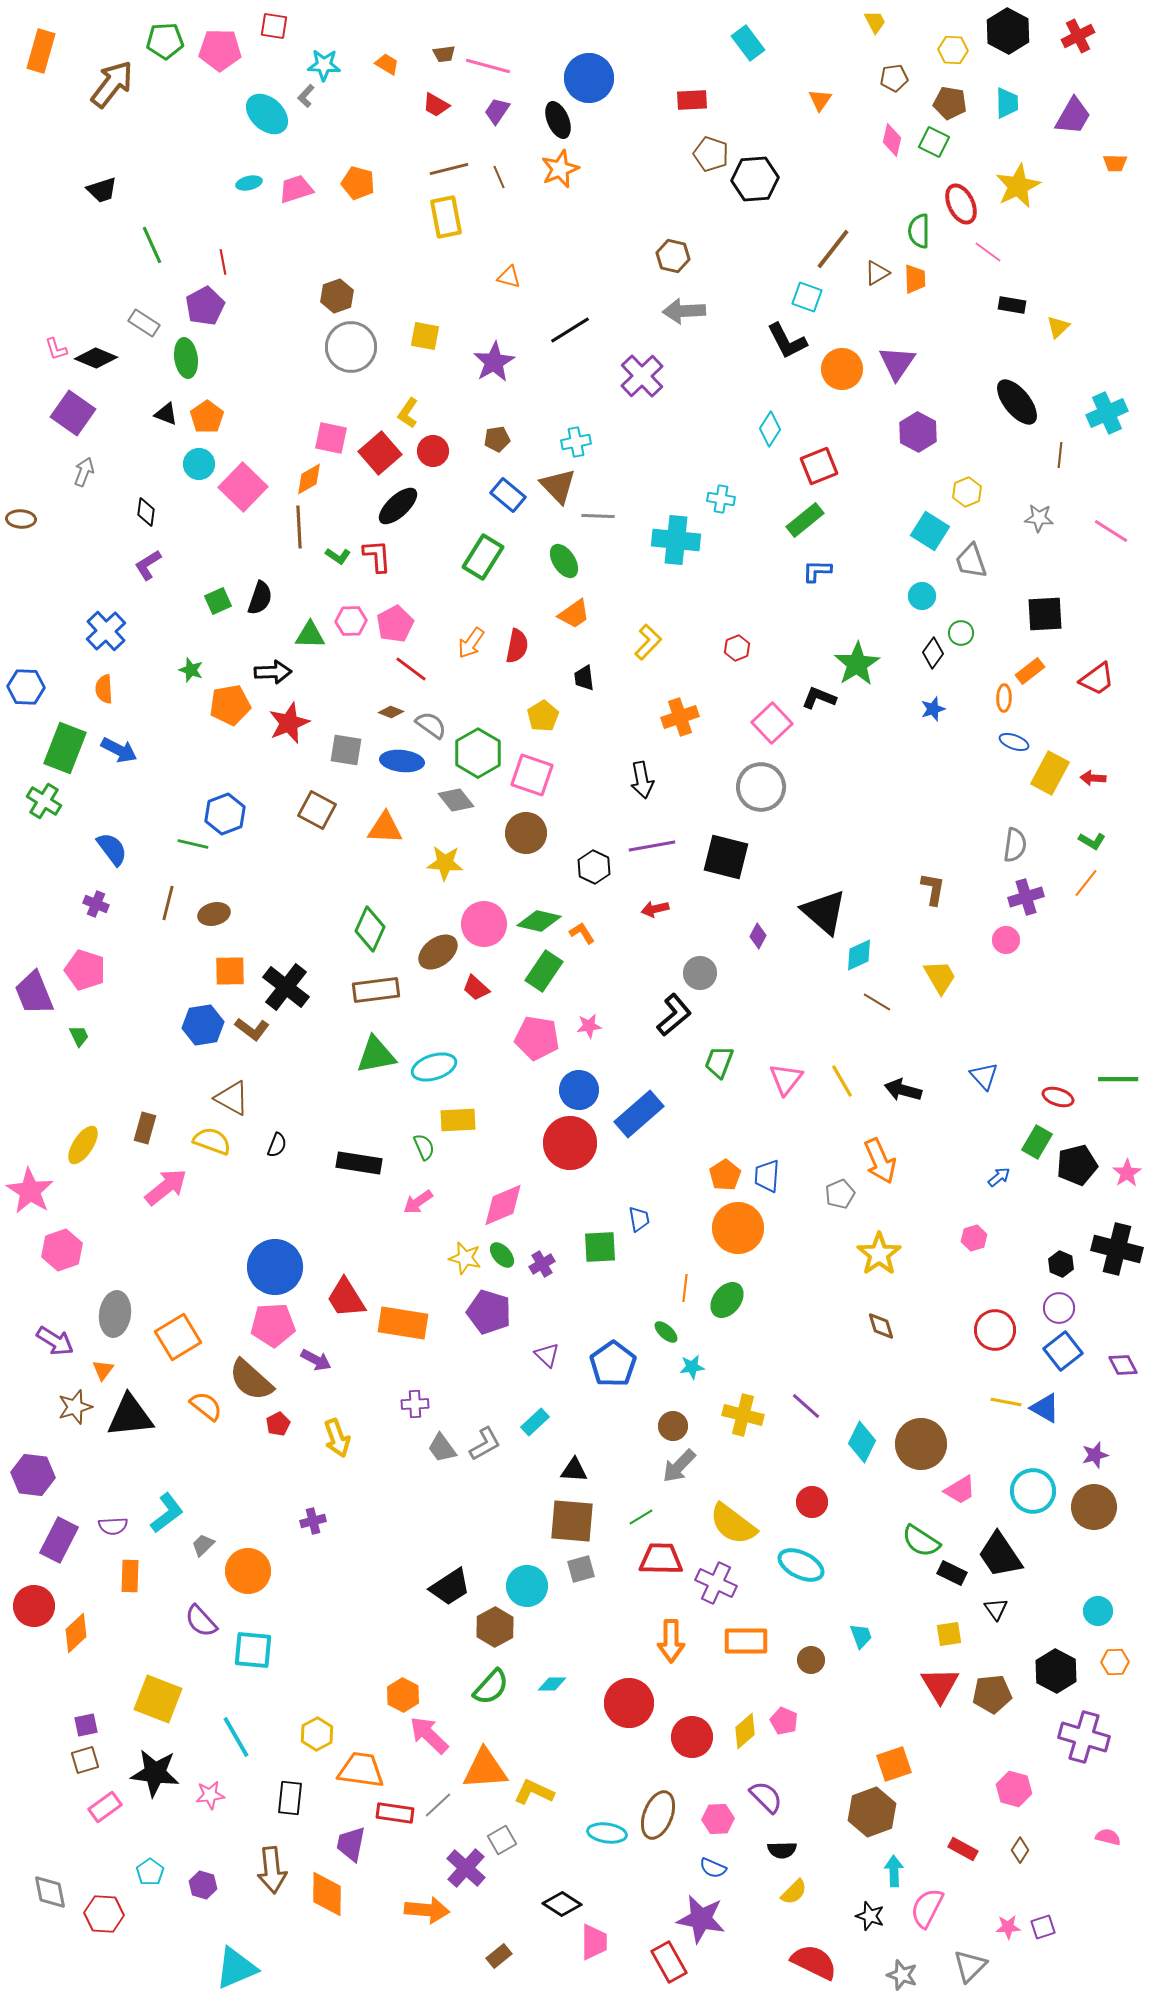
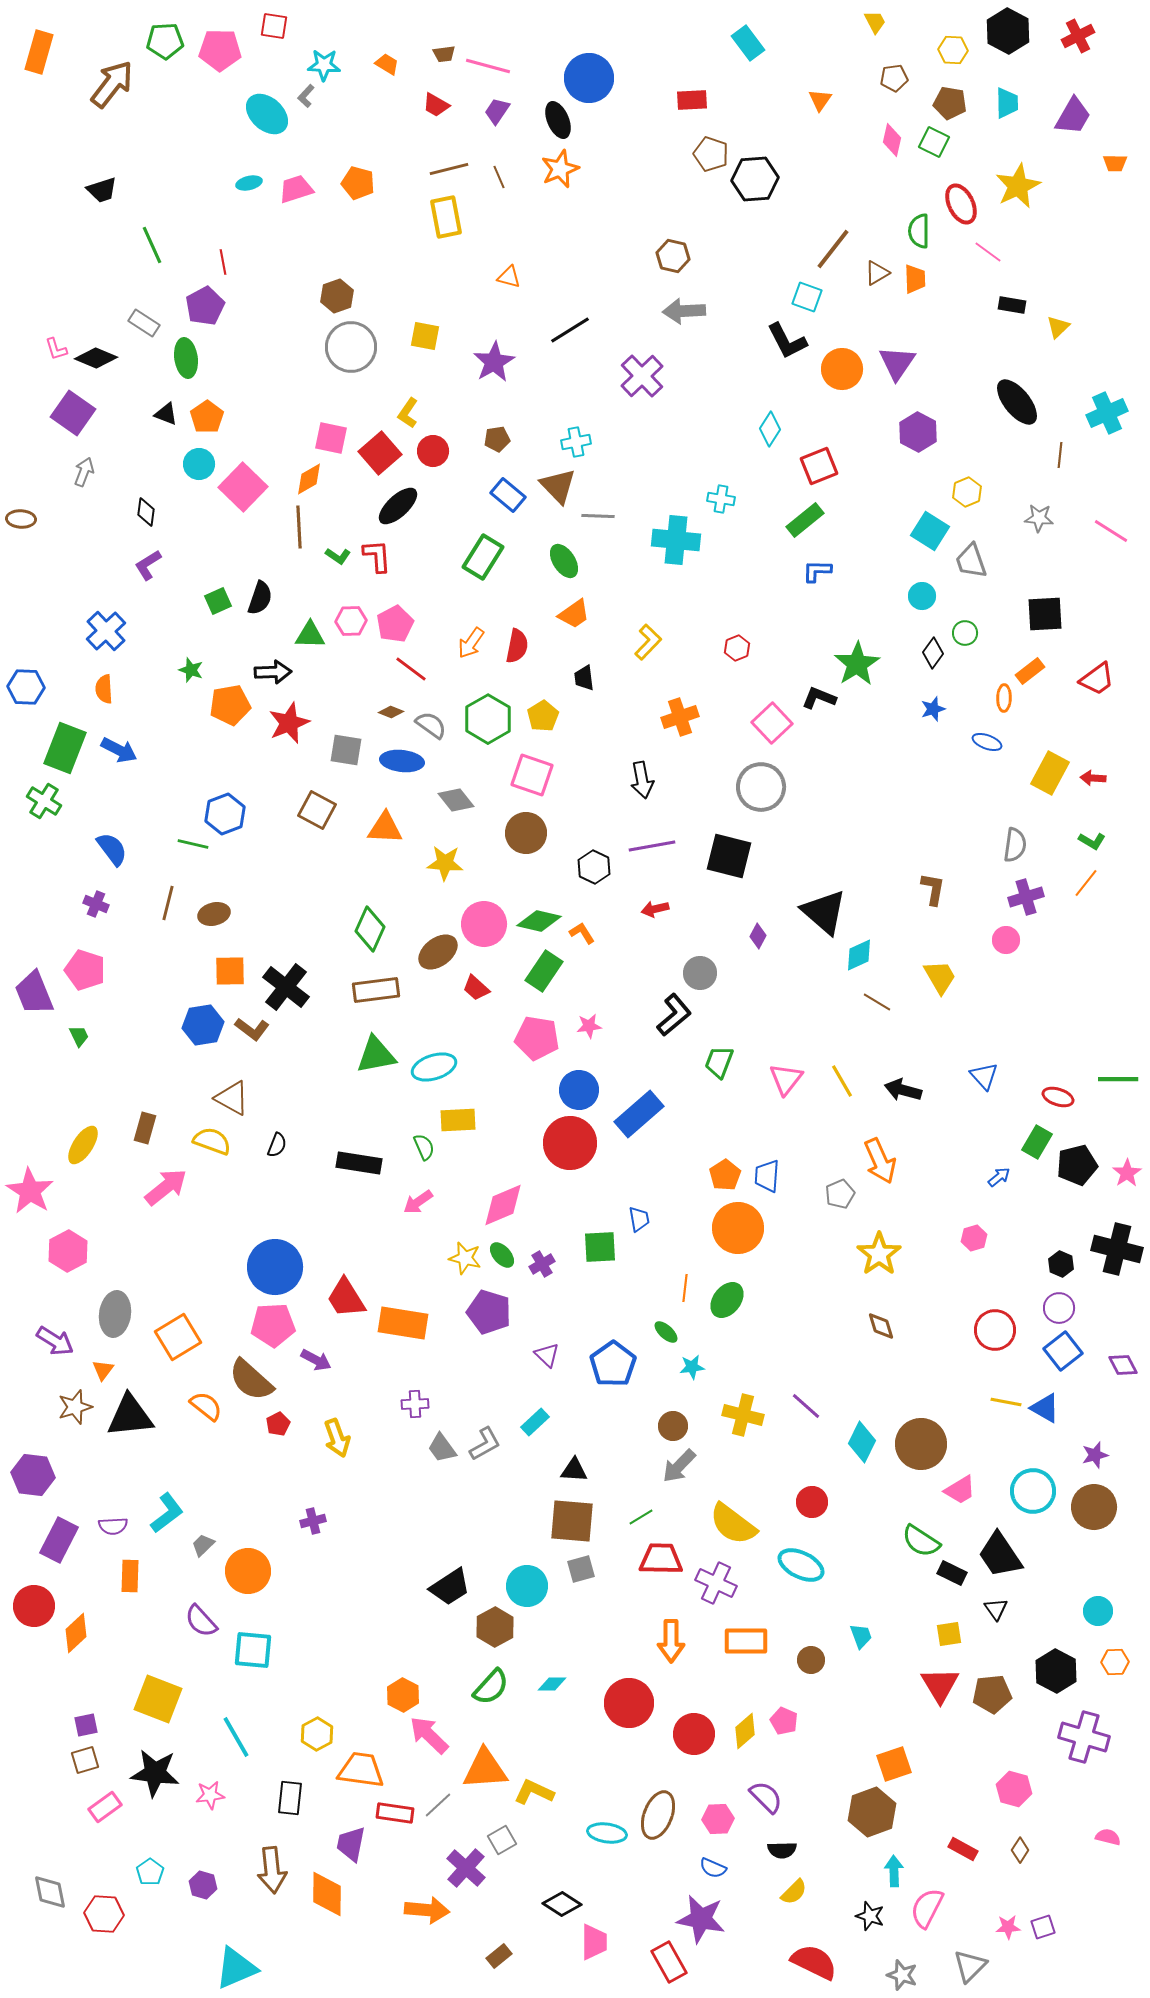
orange rectangle at (41, 51): moved 2 px left, 1 px down
green circle at (961, 633): moved 4 px right
blue ellipse at (1014, 742): moved 27 px left
green hexagon at (478, 753): moved 10 px right, 34 px up
black square at (726, 857): moved 3 px right, 1 px up
pink hexagon at (62, 1250): moved 6 px right, 1 px down; rotated 9 degrees counterclockwise
red circle at (692, 1737): moved 2 px right, 3 px up
